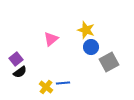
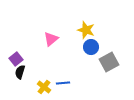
black semicircle: rotated 144 degrees clockwise
yellow cross: moved 2 px left
